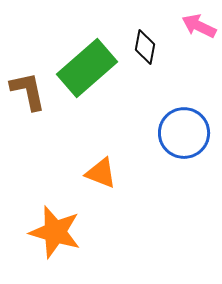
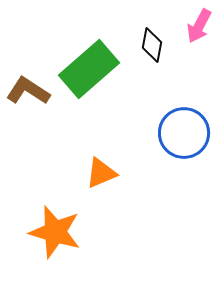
pink arrow: rotated 88 degrees counterclockwise
black diamond: moved 7 px right, 2 px up
green rectangle: moved 2 px right, 1 px down
brown L-shape: rotated 45 degrees counterclockwise
orange triangle: rotated 44 degrees counterclockwise
